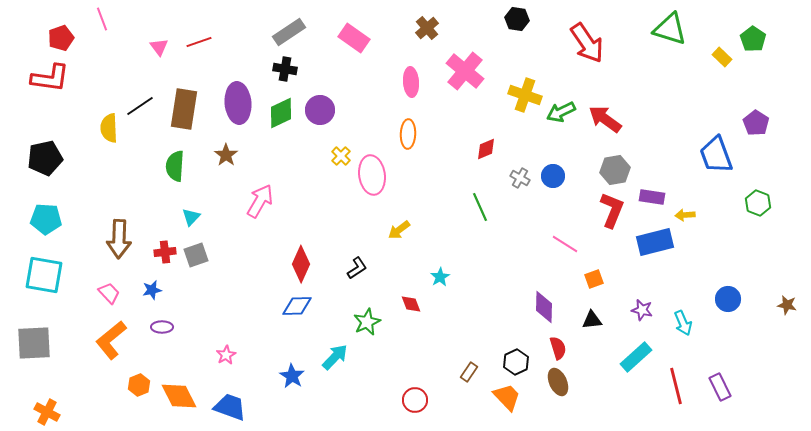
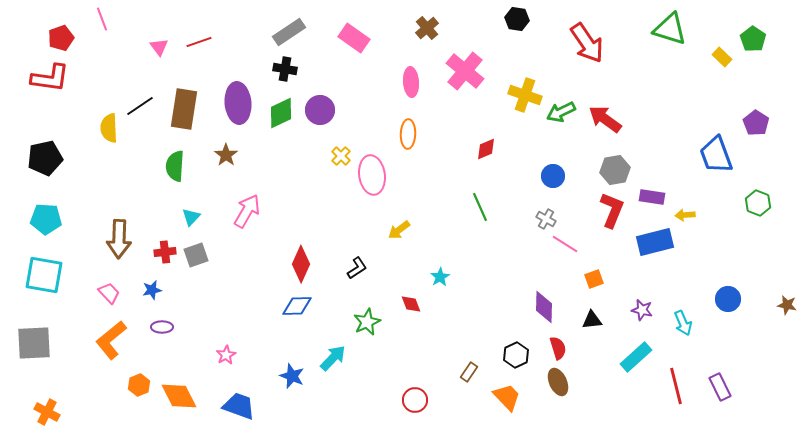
gray cross at (520, 178): moved 26 px right, 41 px down
pink arrow at (260, 201): moved 13 px left, 10 px down
cyan arrow at (335, 357): moved 2 px left, 1 px down
black hexagon at (516, 362): moved 7 px up
blue star at (292, 376): rotated 10 degrees counterclockwise
blue trapezoid at (230, 407): moved 9 px right, 1 px up
